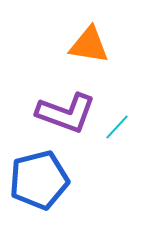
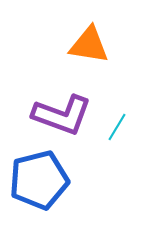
purple L-shape: moved 4 px left, 2 px down
cyan line: rotated 12 degrees counterclockwise
